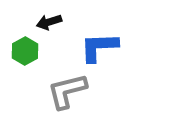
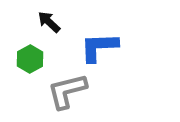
black arrow: rotated 60 degrees clockwise
green hexagon: moved 5 px right, 8 px down
